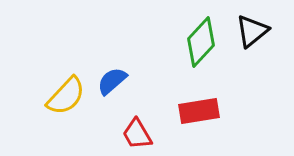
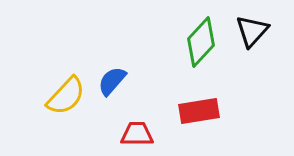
black triangle: rotated 9 degrees counterclockwise
blue semicircle: rotated 8 degrees counterclockwise
red trapezoid: rotated 120 degrees clockwise
